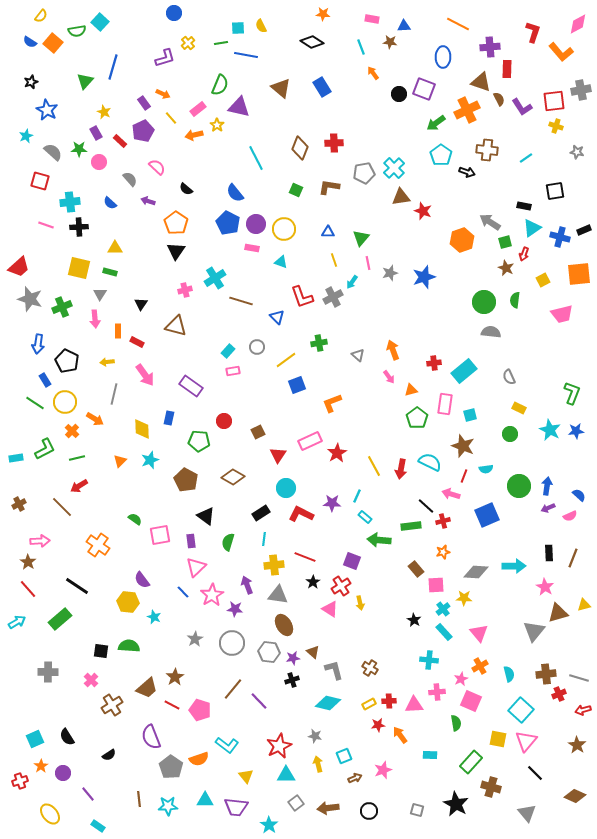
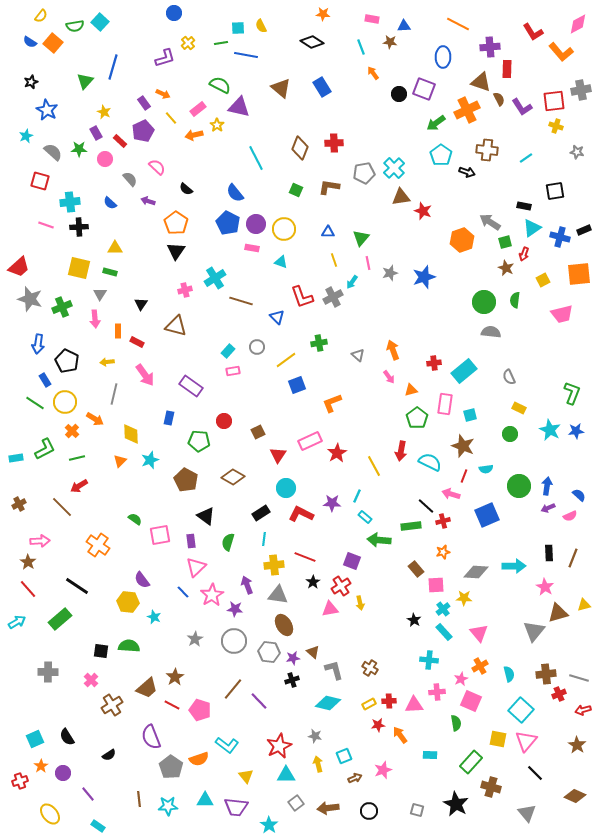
green semicircle at (77, 31): moved 2 px left, 5 px up
red L-shape at (533, 32): rotated 130 degrees clockwise
green semicircle at (220, 85): rotated 85 degrees counterclockwise
pink circle at (99, 162): moved 6 px right, 3 px up
yellow diamond at (142, 429): moved 11 px left, 5 px down
red arrow at (401, 469): moved 18 px up
pink triangle at (330, 609): rotated 42 degrees counterclockwise
gray circle at (232, 643): moved 2 px right, 2 px up
